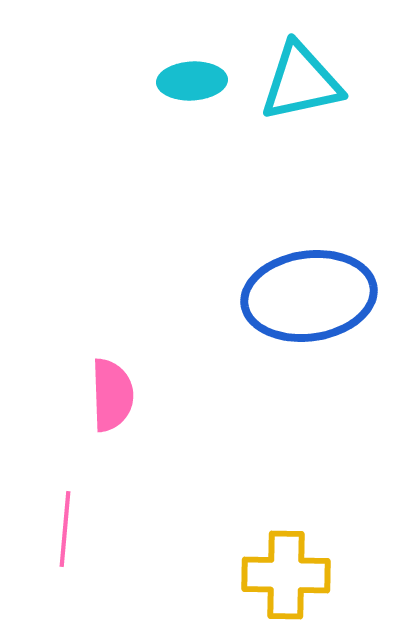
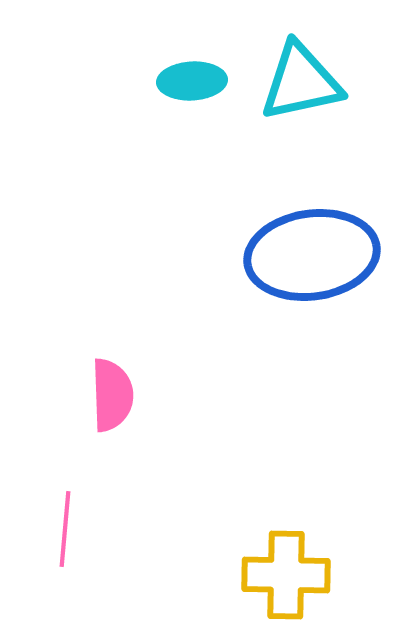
blue ellipse: moved 3 px right, 41 px up
